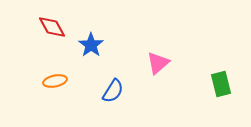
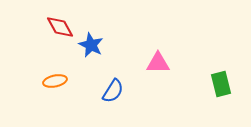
red diamond: moved 8 px right
blue star: rotated 10 degrees counterclockwise
pink triangle: rotated 40 degrees clockwise
